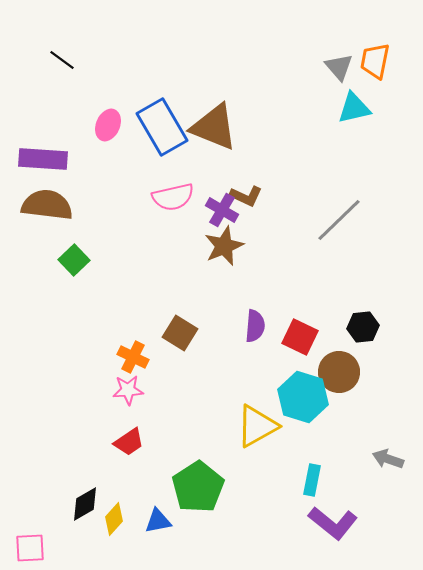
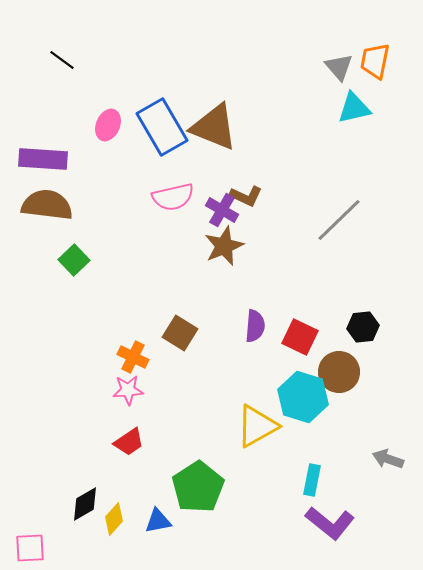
purple L-shape: moved 3 px left
